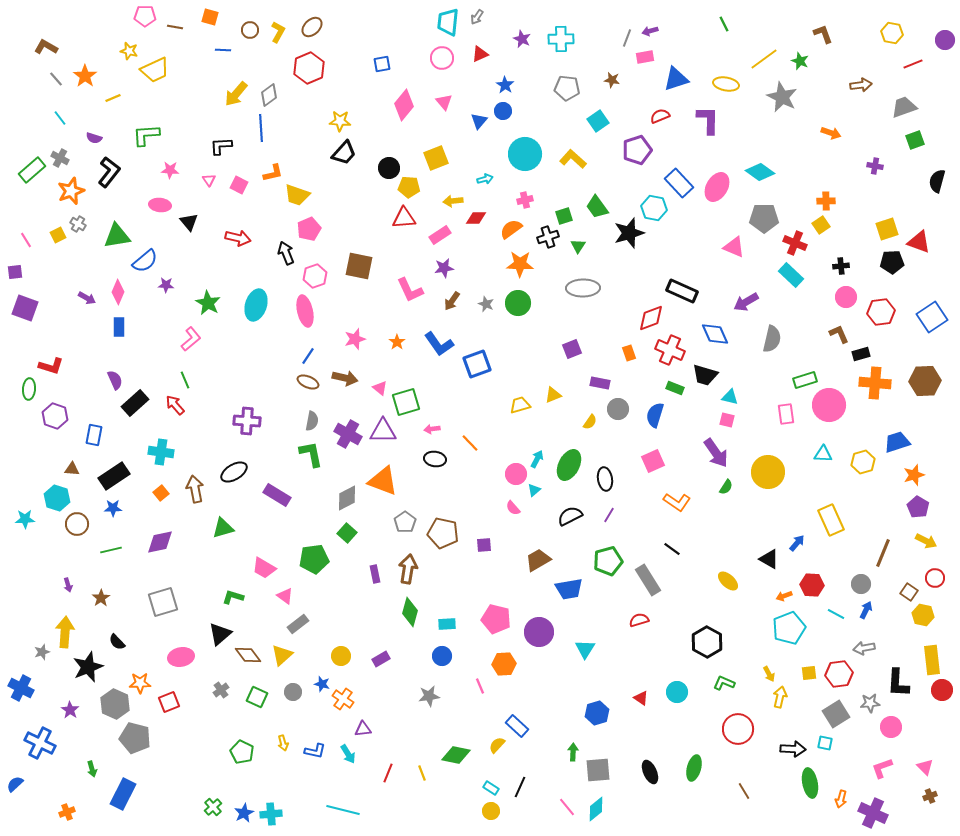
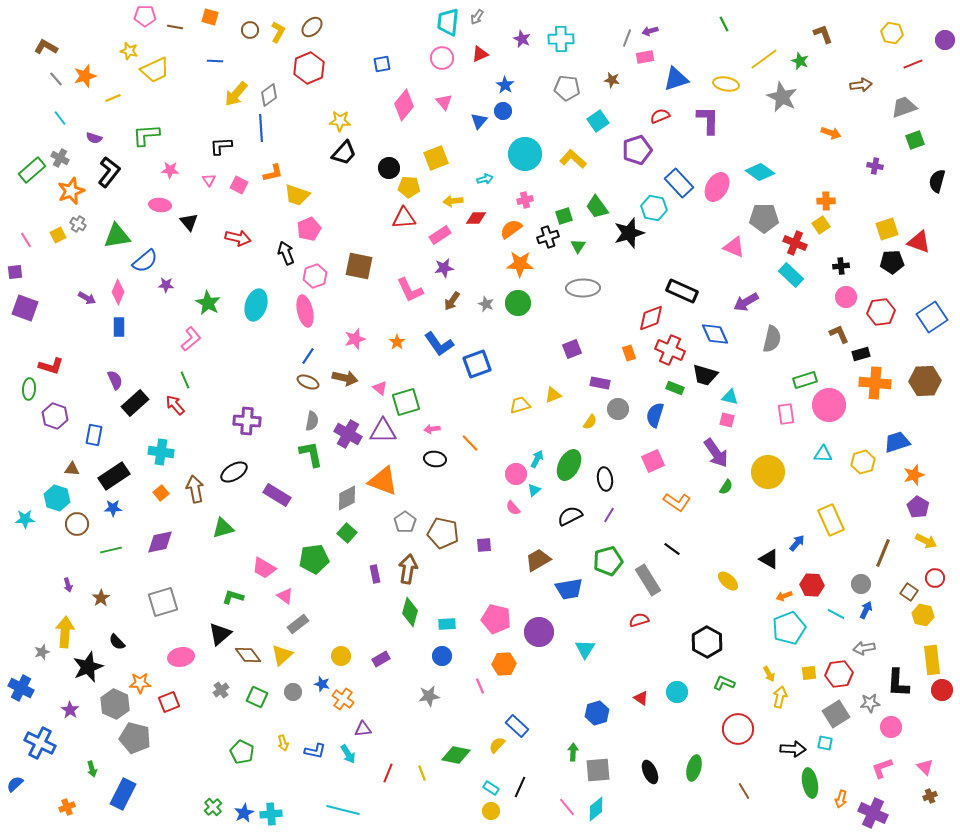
blue line at (223, 50): moved 8 px left, 11 px down
orange star at (85, 76): rotated 20 degrees clockwise
orange cross at (67, 812): moved 5 px up
